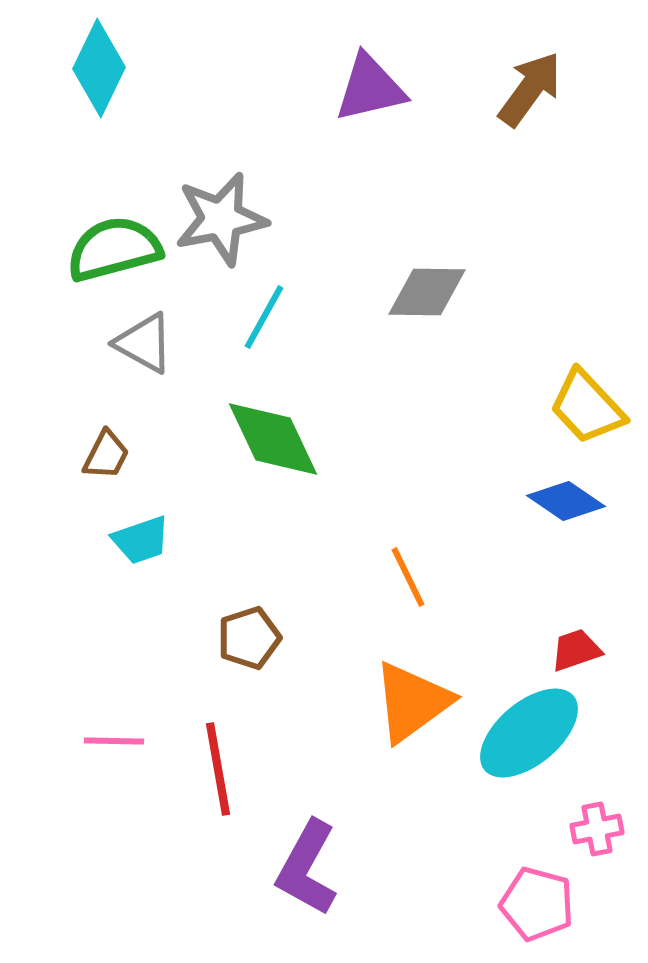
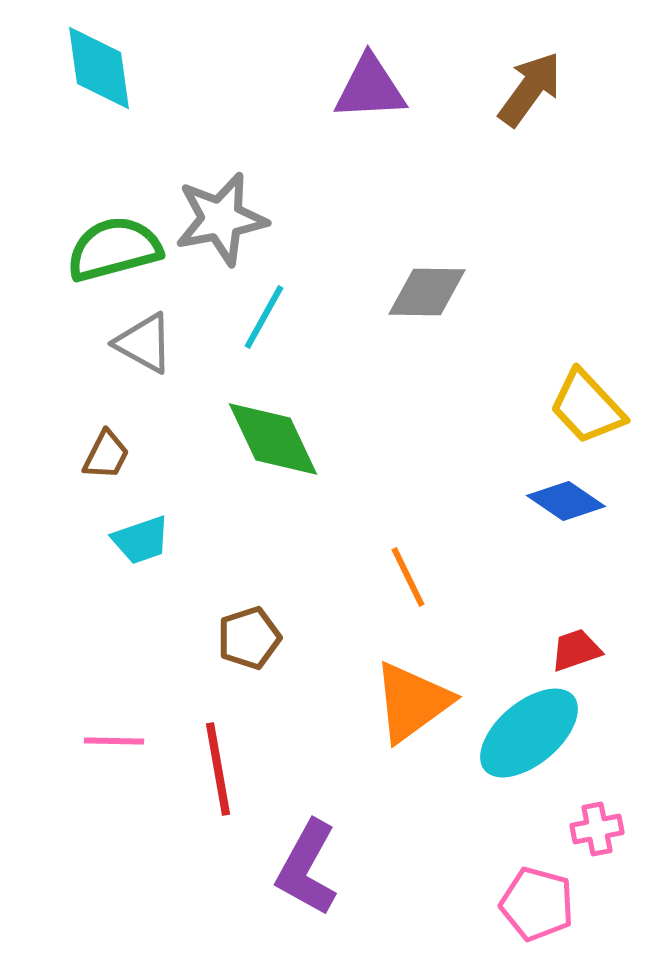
cyan diamond: rotated 34 degrees counterclockwise
purple triangle: rotated 10 degrees clockwise
